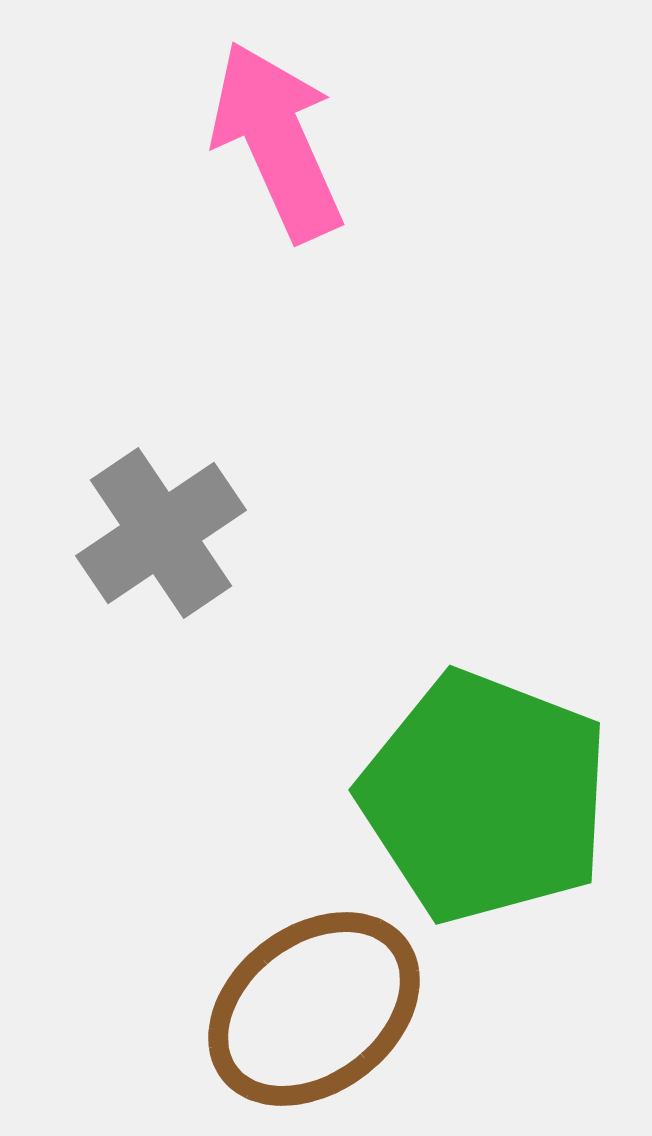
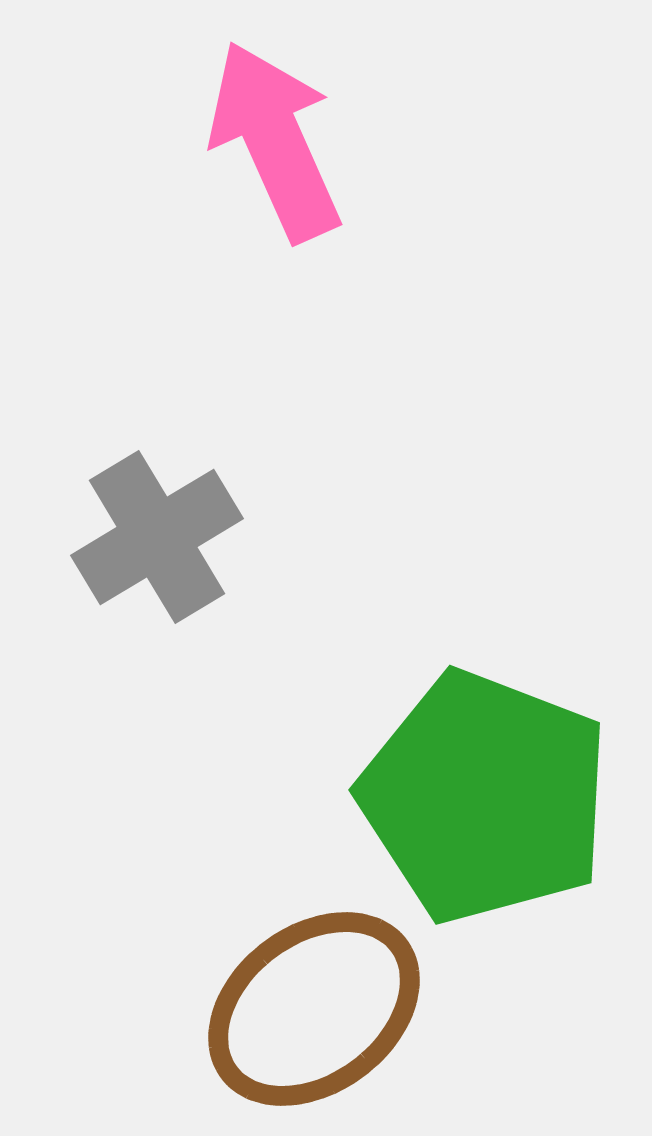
pink arrow: moved 2 px left
gray cross: moved 4 px left, 4 px down; rotated 3 degrees clockwise
